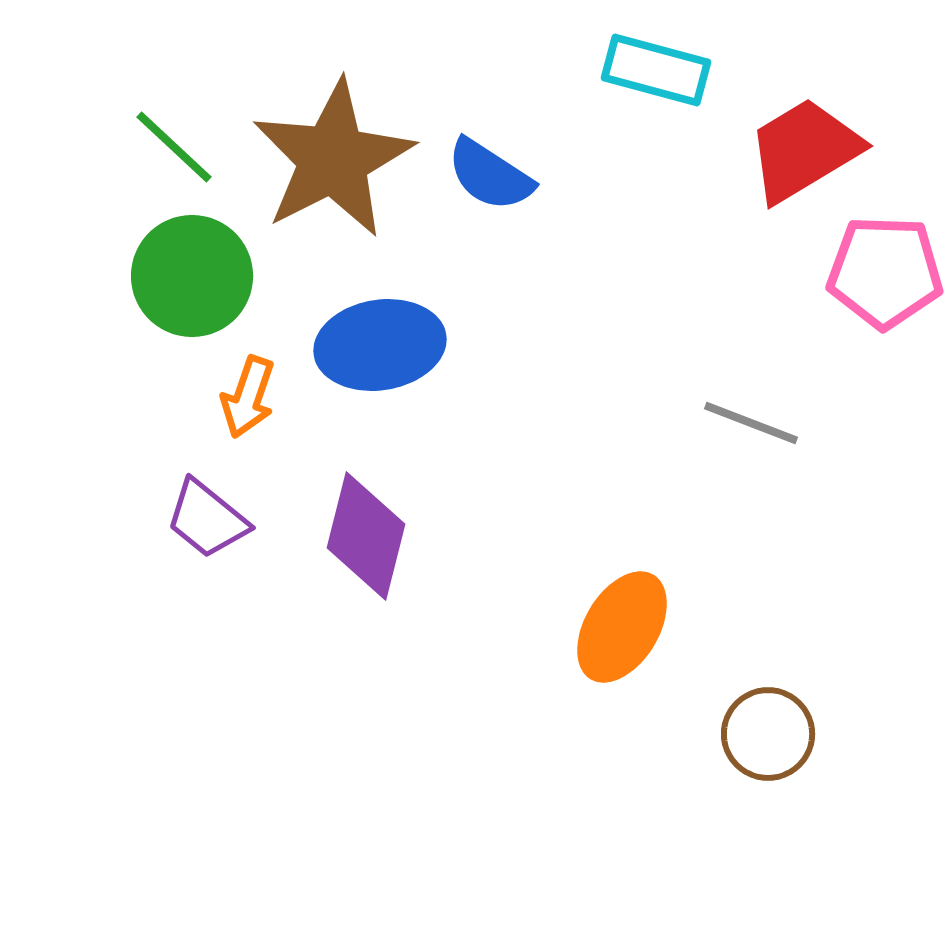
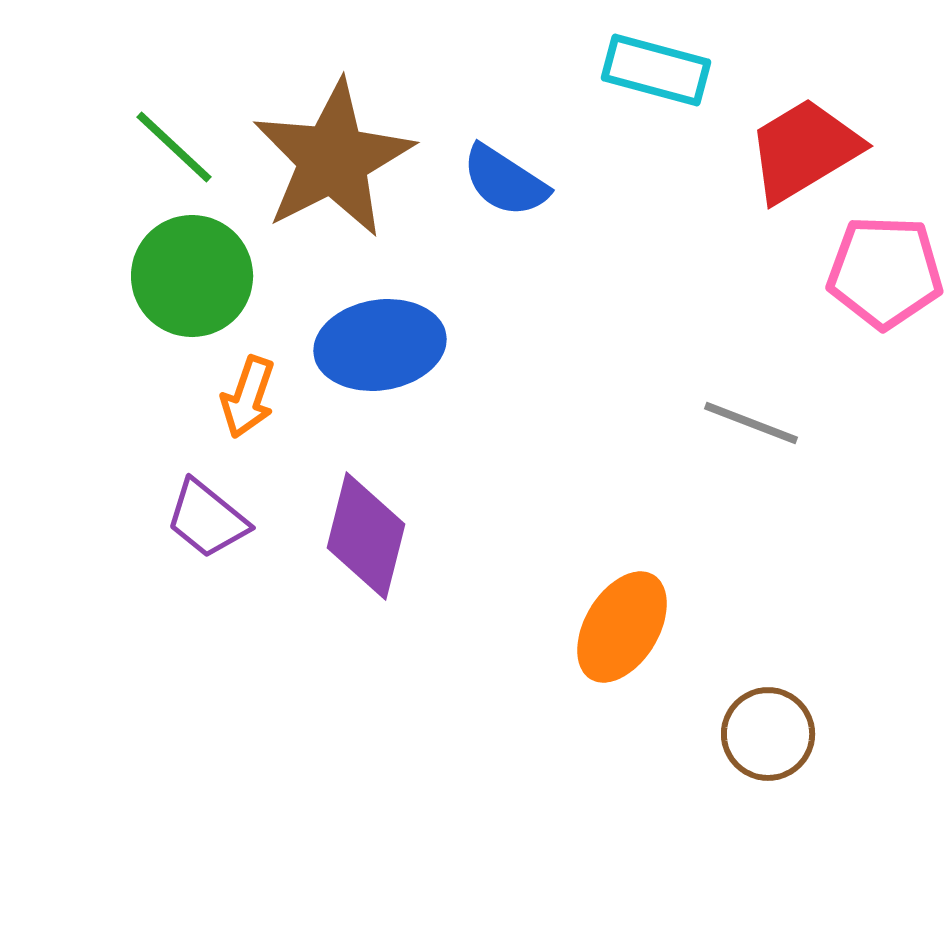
blue semicircle: moved 15 px right, 6 px down
